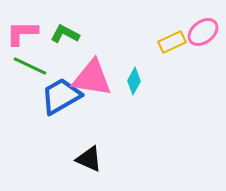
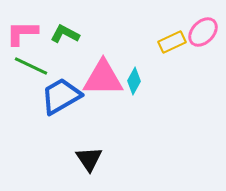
pink ellipse: rotated 8 degrees counterclockwise
green line: moved 1 px right
pink triangle: moved 11 px right; rotated 9 degrees counterclockwise
black triangle: rotated 32 degrees clockwise
